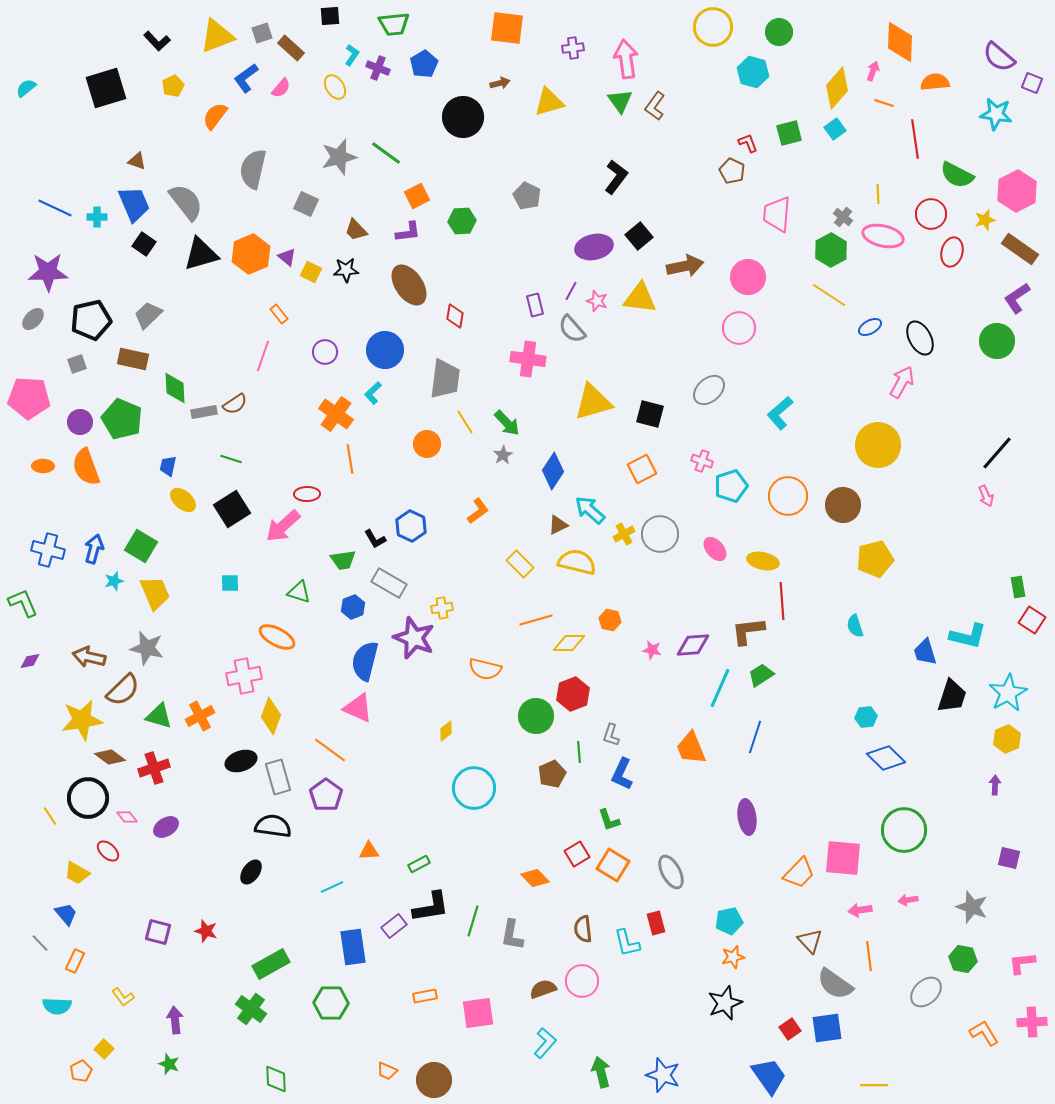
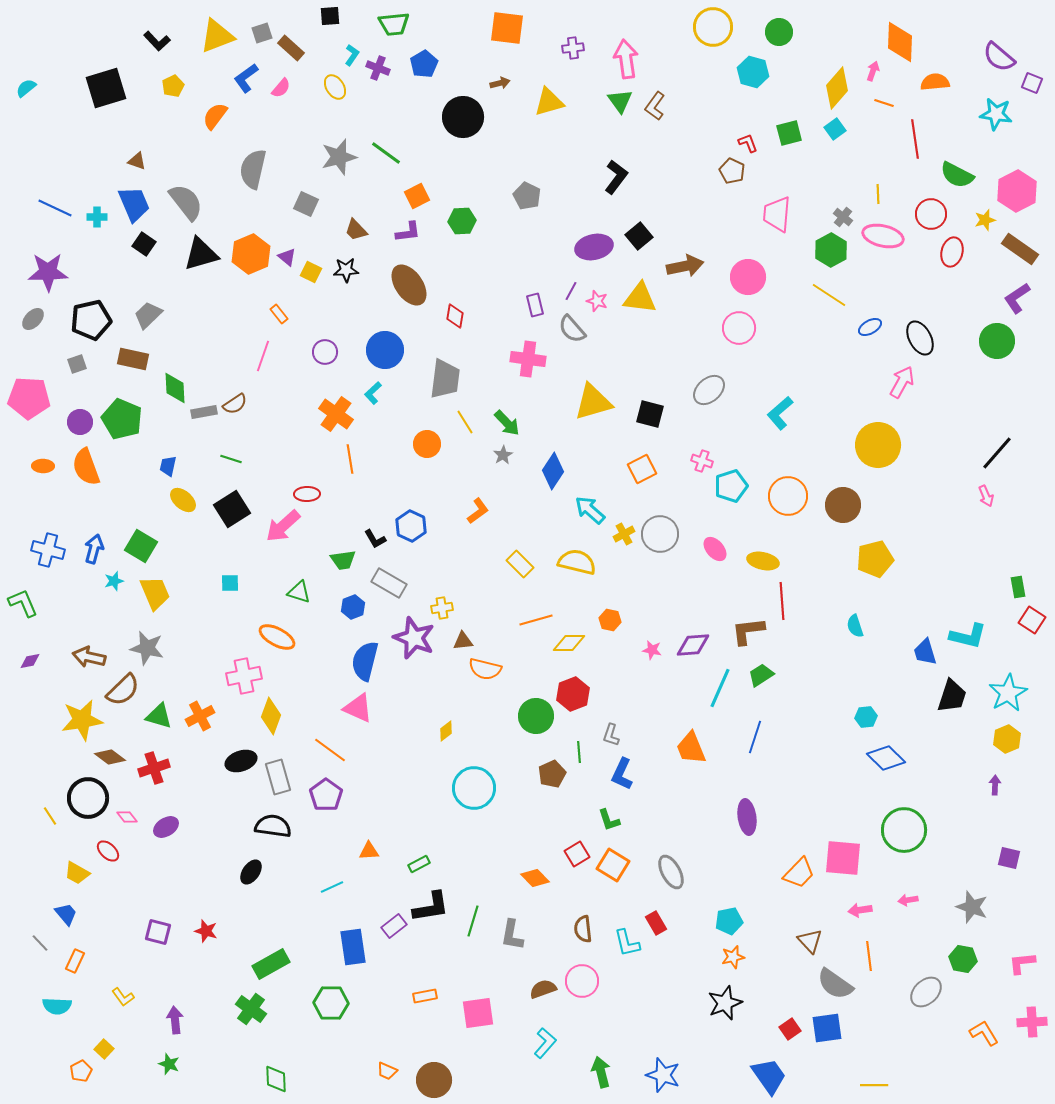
brown triangle at (558, 525): moved 95 px left, 116 px down; rotated 20 degrees clockwise
red rectangle at (656, 923): rotated 15 degrees counterclockwise
